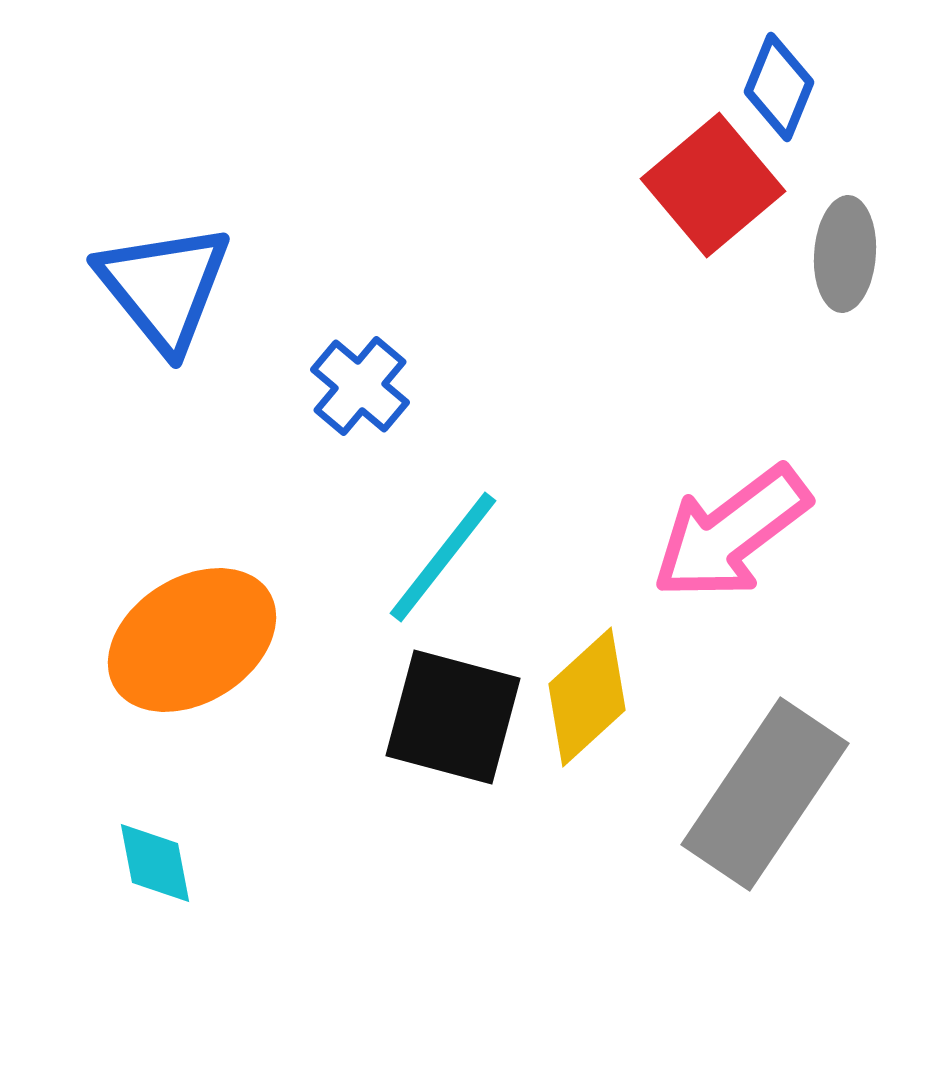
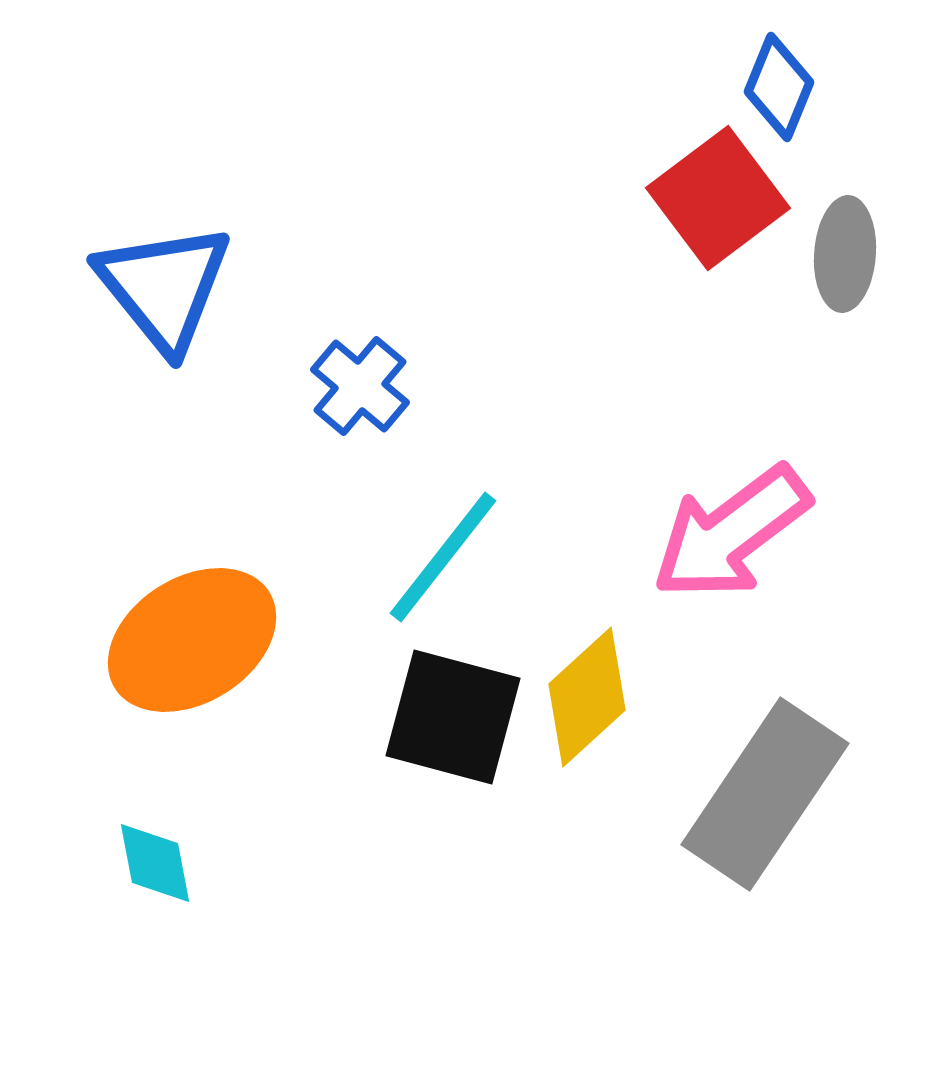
red square: moved 5 px right, 13 px down; rotated 3 degrees clockwise
